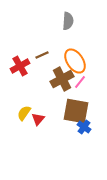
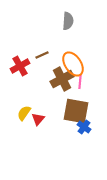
orange ellipse: moved 2 px left, 3 px down
pink line: rotated 32 degrees counterclockwise
